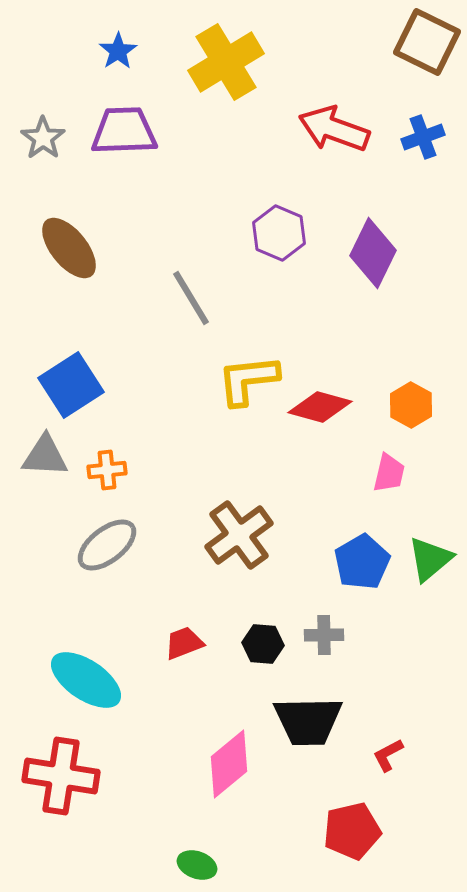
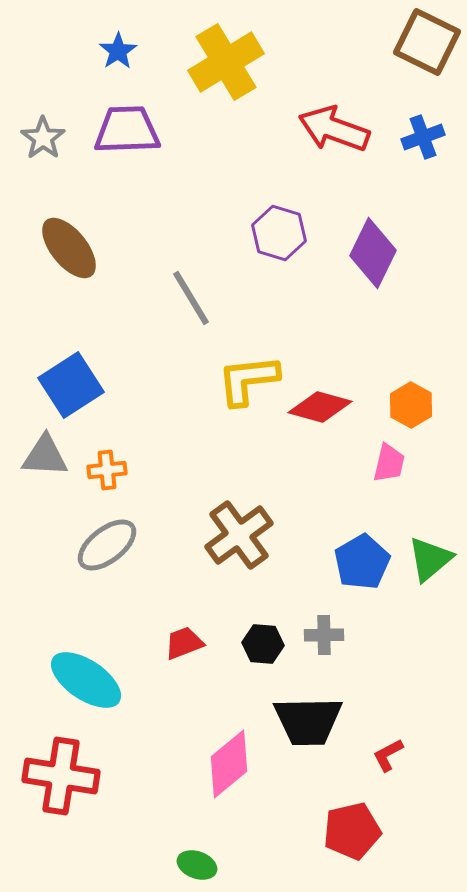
purple trapezoid: moved 3 px right, 1 px up
purple hexagon: rotated 6 degrees counterclockwise
pink trapezoid: moved 10 px up
